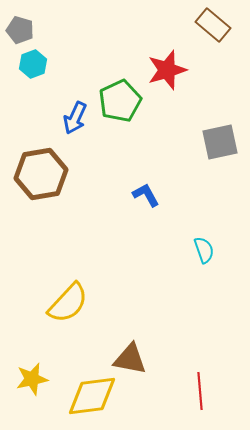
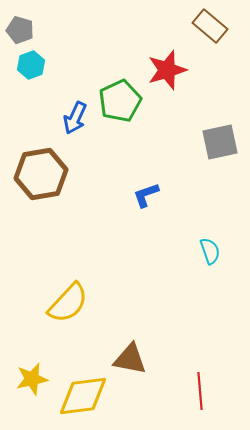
brown rectangle: moved 3 px left, 1 px down
cyan hexagon: moved 2 px left, 1 px down
blue L-shape: rotated 80 degrees counterclockwise
cyan semicircle: moved 6 px right, 1 px down
yellow diamond: moved 9 px left
